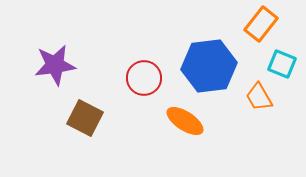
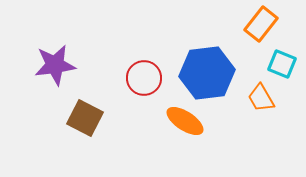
blue hexagon: moved 2 px left, 7 px down
orange trapezoid: moved 2 px right, 1 px down
